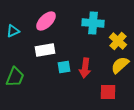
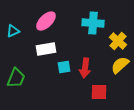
white rectangle: moved 1 px right, 1 px up
green trapezoid: moved 1 px right, 1 px down
red square: moved 9 px left
